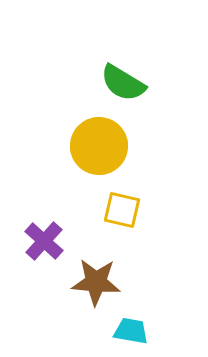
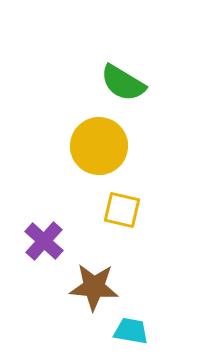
brown star: moved 2 px left, 5 px down
